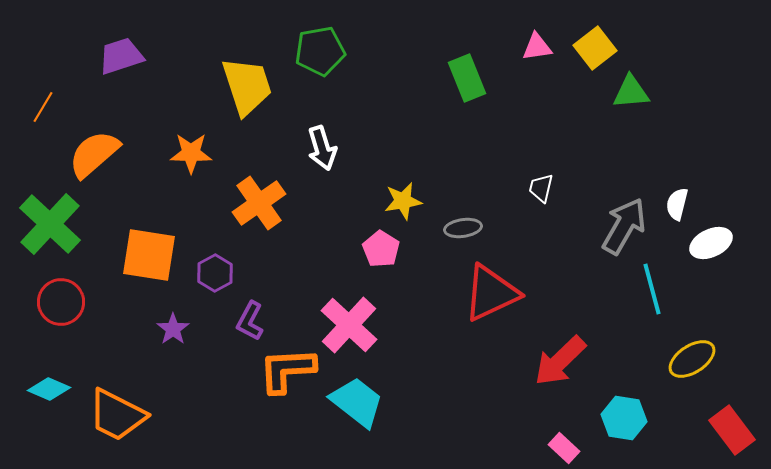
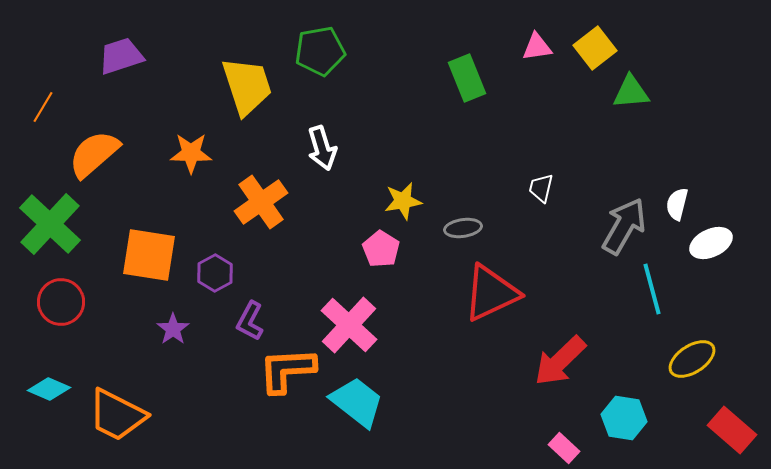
orange cross: moved 2 px right, 1 px up
red rectangle: rotated 12 degrees counterclockwise
